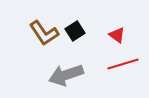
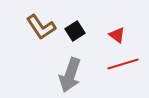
brown L-shape: moved 3 px left, 6 px up
gray arrow: moved 4 px right; rotated 52 degrees counterclockwise
